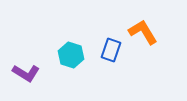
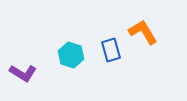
blue rectangle: rotated 35 degrees counterclockwise
purple L-shape: moved 3 px left
